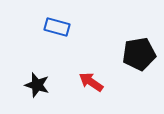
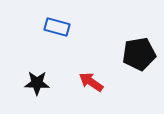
black star: moved 2 px up; rotated 15 degrees counterclockwise
